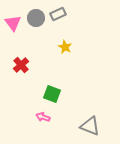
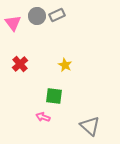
gray rectangle: moved 1 px left, 1 px down
gray circle: moved 1 px right, 2 px up
yellow star: moved 18 px down
red cross: moved 1 px left, 1 px up
green square: moved 2 px right, 2 px down; rotated 12 degrees counterclockwise
gray triangle: rotated 20 degrees clockwise
